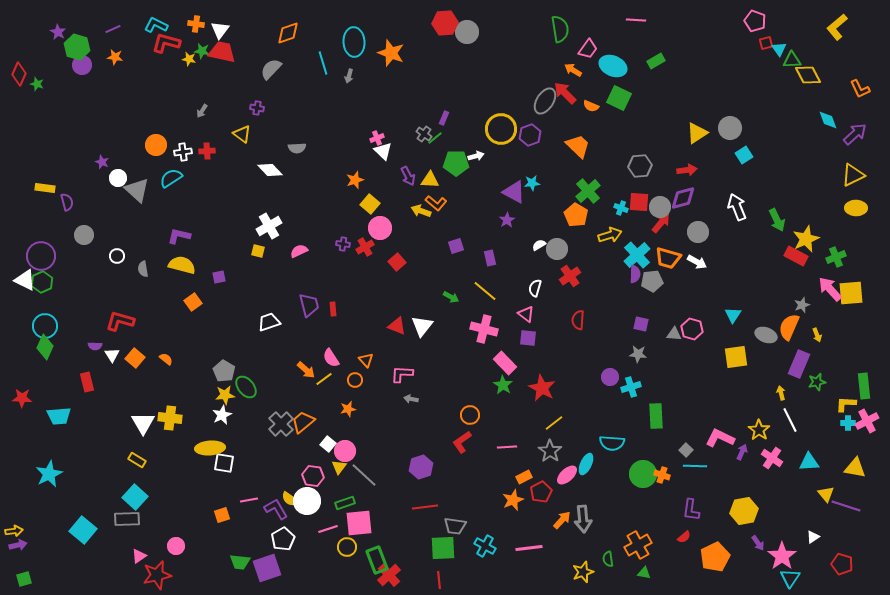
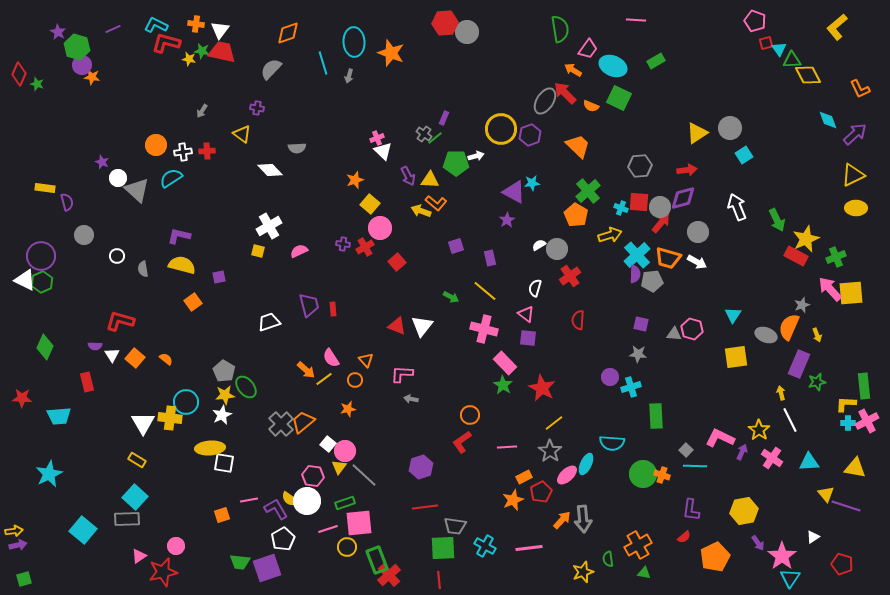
orange star at (115, 57): moved 23 px left, 20 px down
cyan circle at (45, 326): moved 141 px right, 76 px down
red star at (157, 575): moved 6 px right, 3 px up
